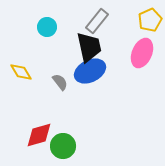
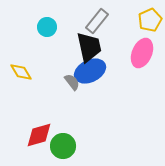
gray semicircle: moved 12 px right
